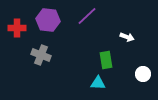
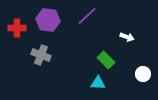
green rectangle: rotated 36 degrees counterclockwise
